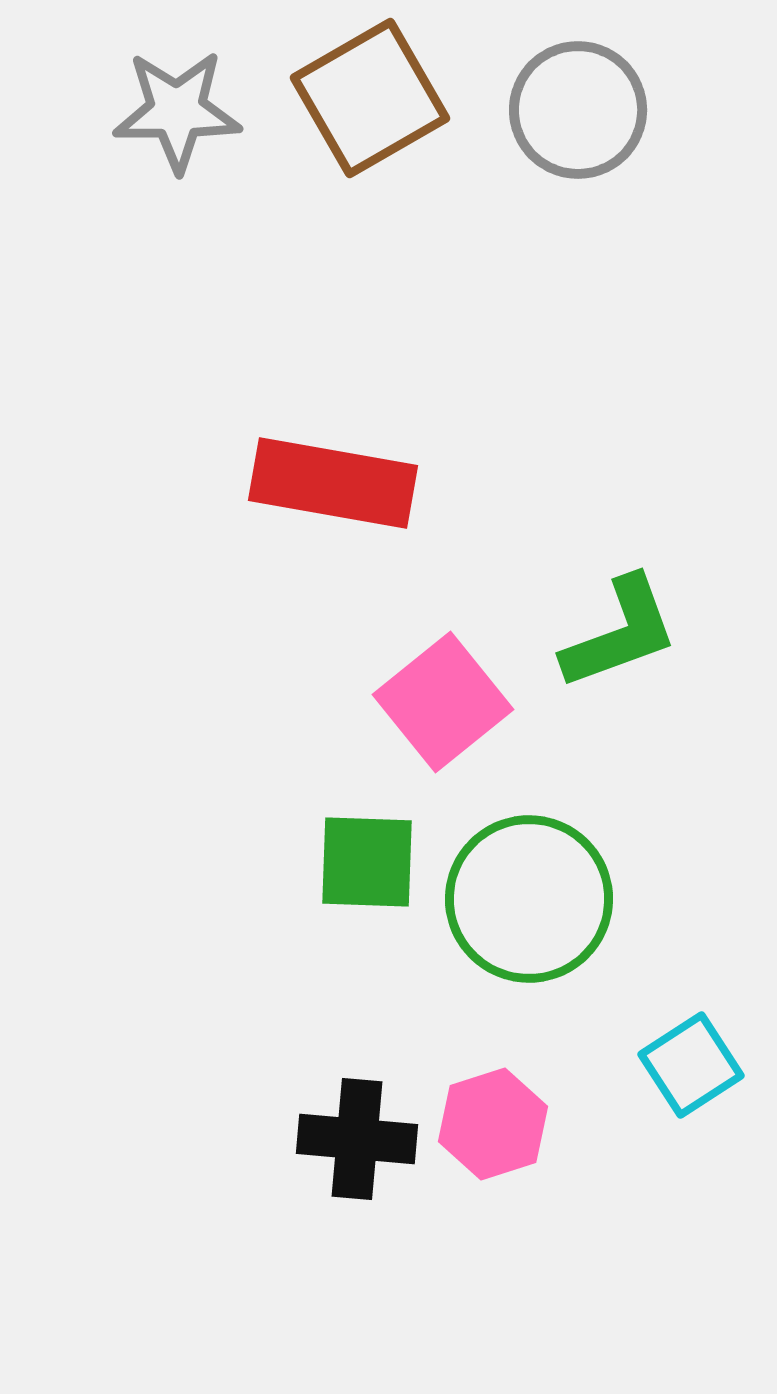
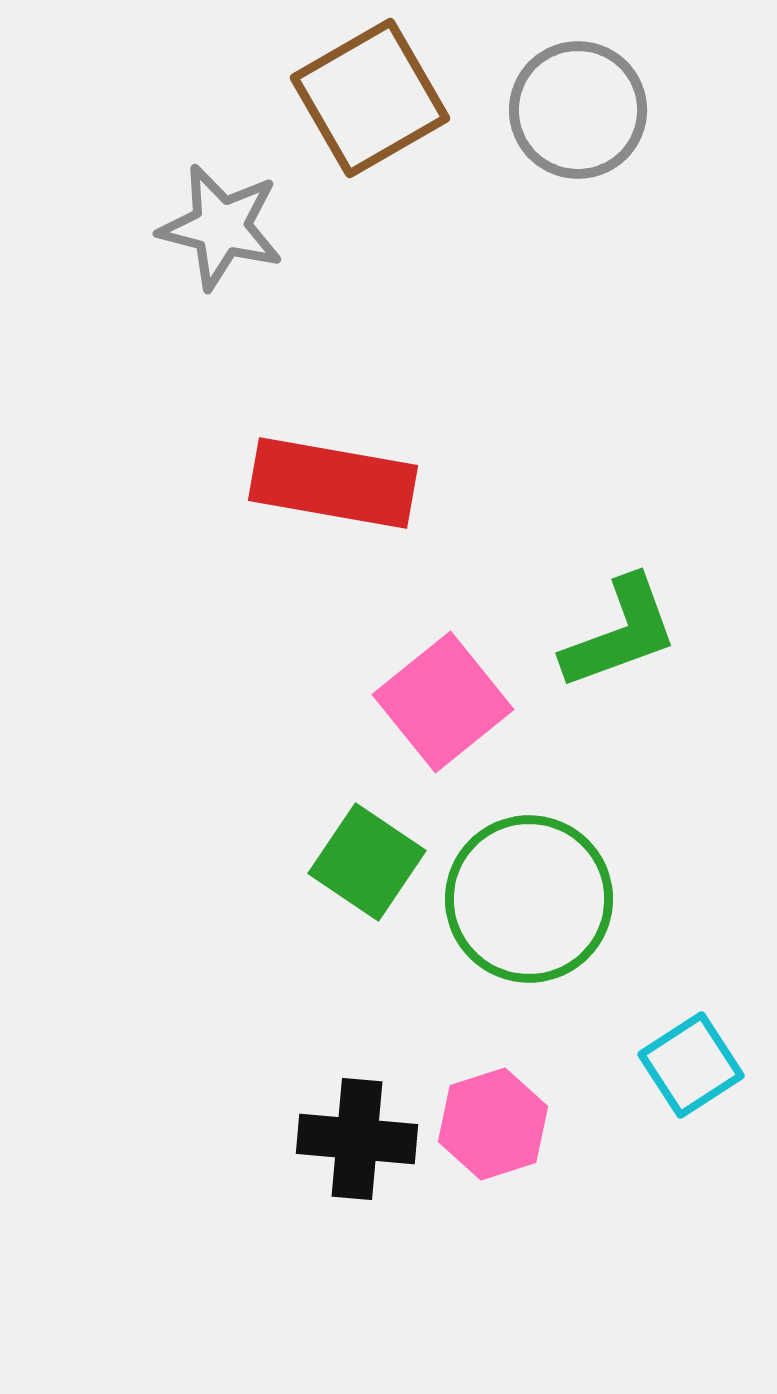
gray star: moved 44 px right, 116 px down; rotated 14 degrees clockwise
green square: rotated 32 degrees clockwise
